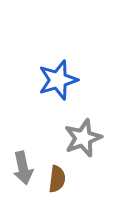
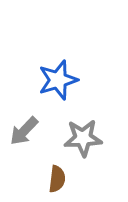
gray star: rotated 18 degrees clockwise
gray arrow: moved 1 px right, 37 px up; rotated 56 degrees clockwise
